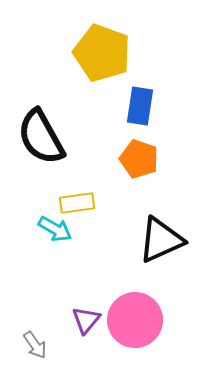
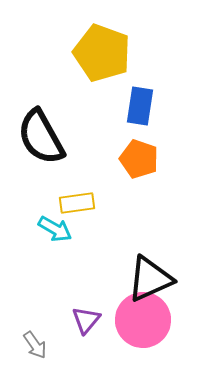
black triangle: moved 11 px left, 39 px down
pink circle: moved 8 px right
